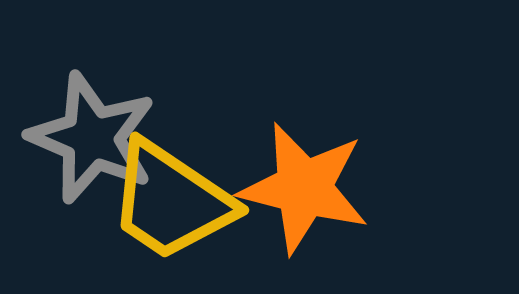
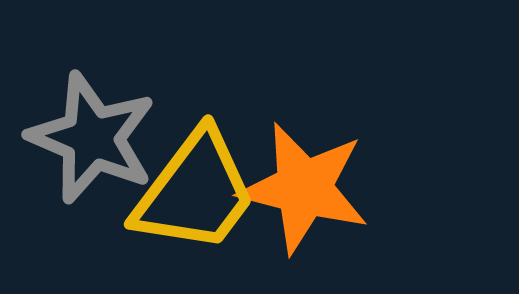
yellow trapezoid: moved 24 px right, 9 px up; rotated 87 degrees counterclockwise
